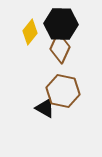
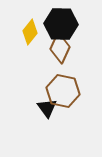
black triangle: moved 2 px right; rotated 25 degrees clockwise
